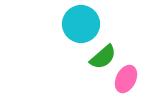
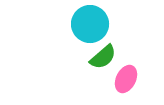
cyan circle: moved 9 px right
